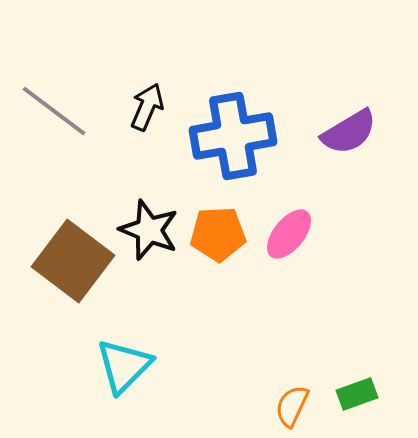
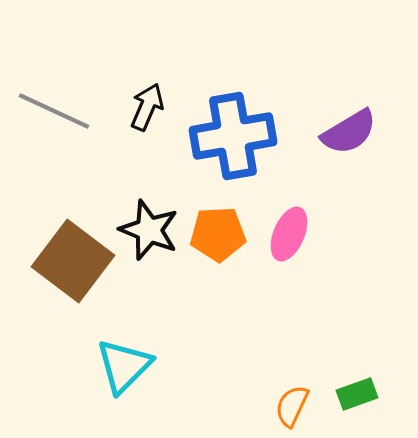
gray line: rotated 12 degrees counterclockwise
pink ellipse: rotated 16 degrees counterclockwise
